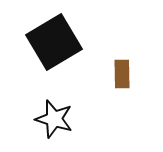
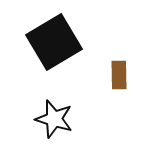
brown rectangle: moved 3 px left, 1 px down
